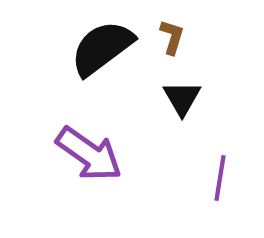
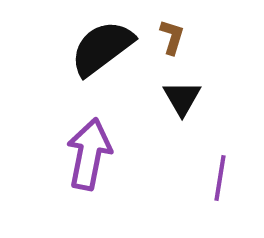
purple arrow: rotated 114 degrees counterclockwise
